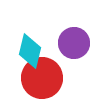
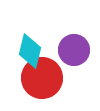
purple circle: moved 7 px down
